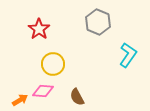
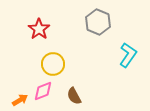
pink diamond: rotated 25 degrees counterclockwise
brown semicircle: moved 3 px left, 1 px up
